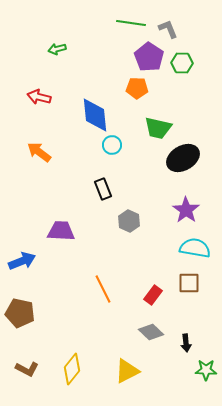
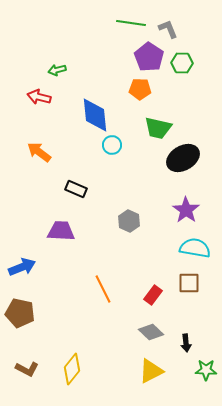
green arrow: moved 21 px down
orange pentagon: moved 3 px right, 1 px down
black rectangle: moved 27 px left; rotated 45 degrees counterclockwise
blue arrow: moved 6 px down
yellow triangle: moved 24 px right
